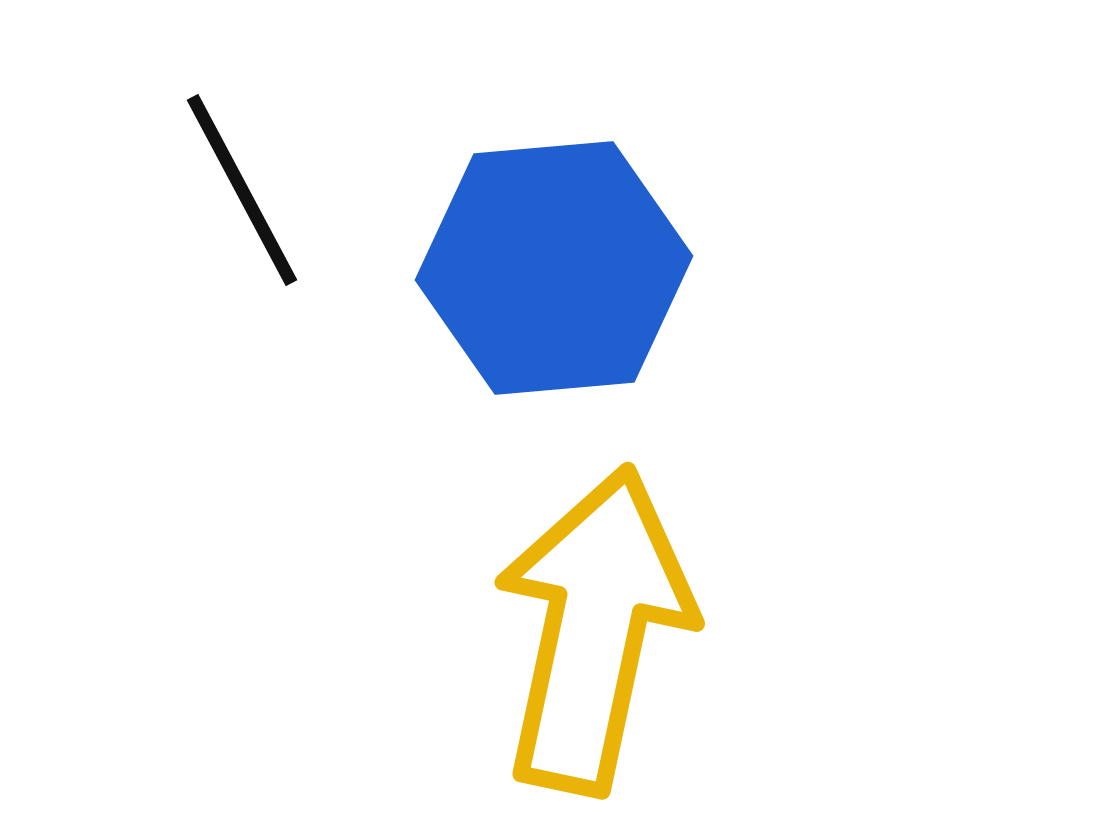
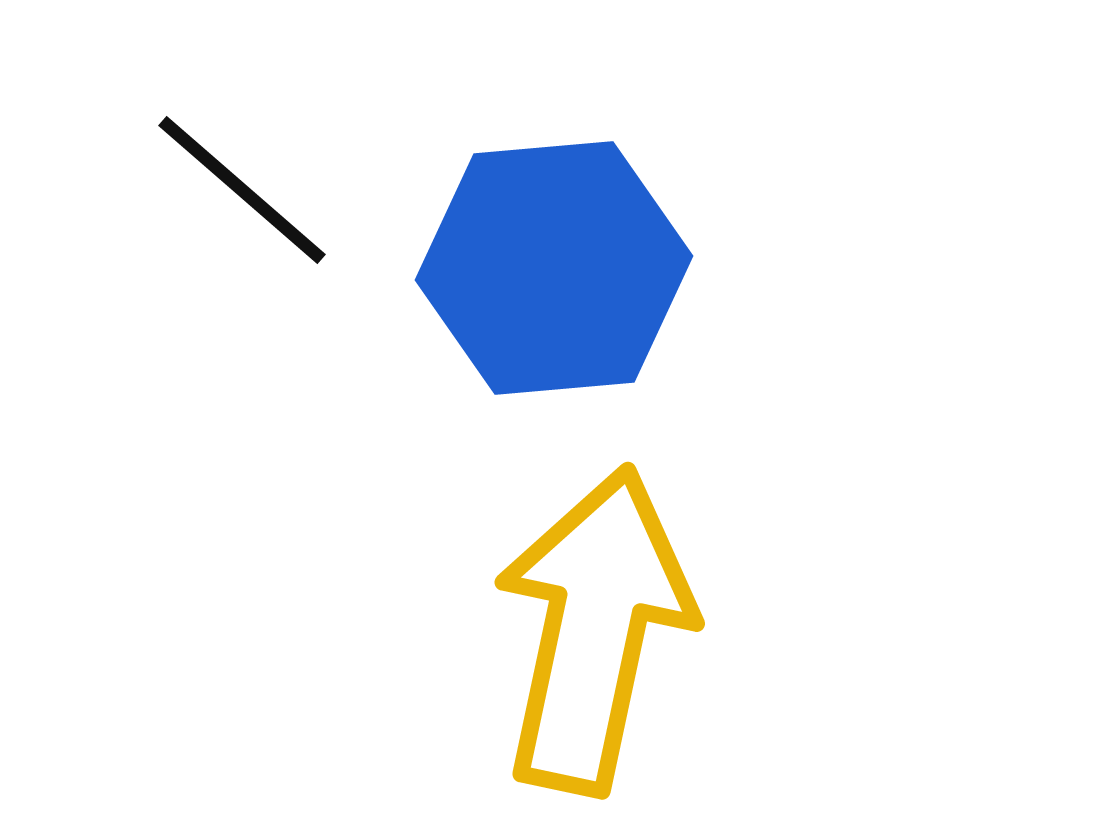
black line: rotated 21 degrees counterclockwise
